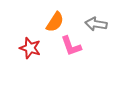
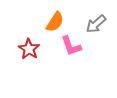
gray arrow: rotated 50 degrees counterclockwise
red star: moved 1 px left, 1 px down; rotated 15 degrees clockwise
